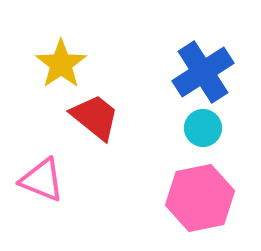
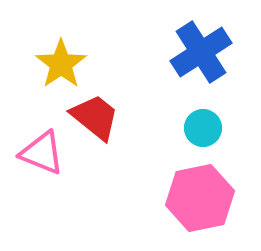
blue cross: moved 2 px left, 20 px up
pink triangle: moved 27 px up
